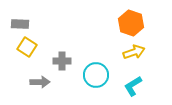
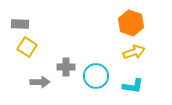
gray cross: moved 4 px right, 6 px down
cyan circle: moved 1 px down
cyan L-shape: rotated 140 degrees counterclockwise
